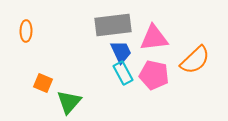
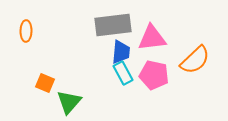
pink triangle: moved 2 px left
blue trapezoid: rotated 30 degrees clockwise
orange square: moved 2 px right
